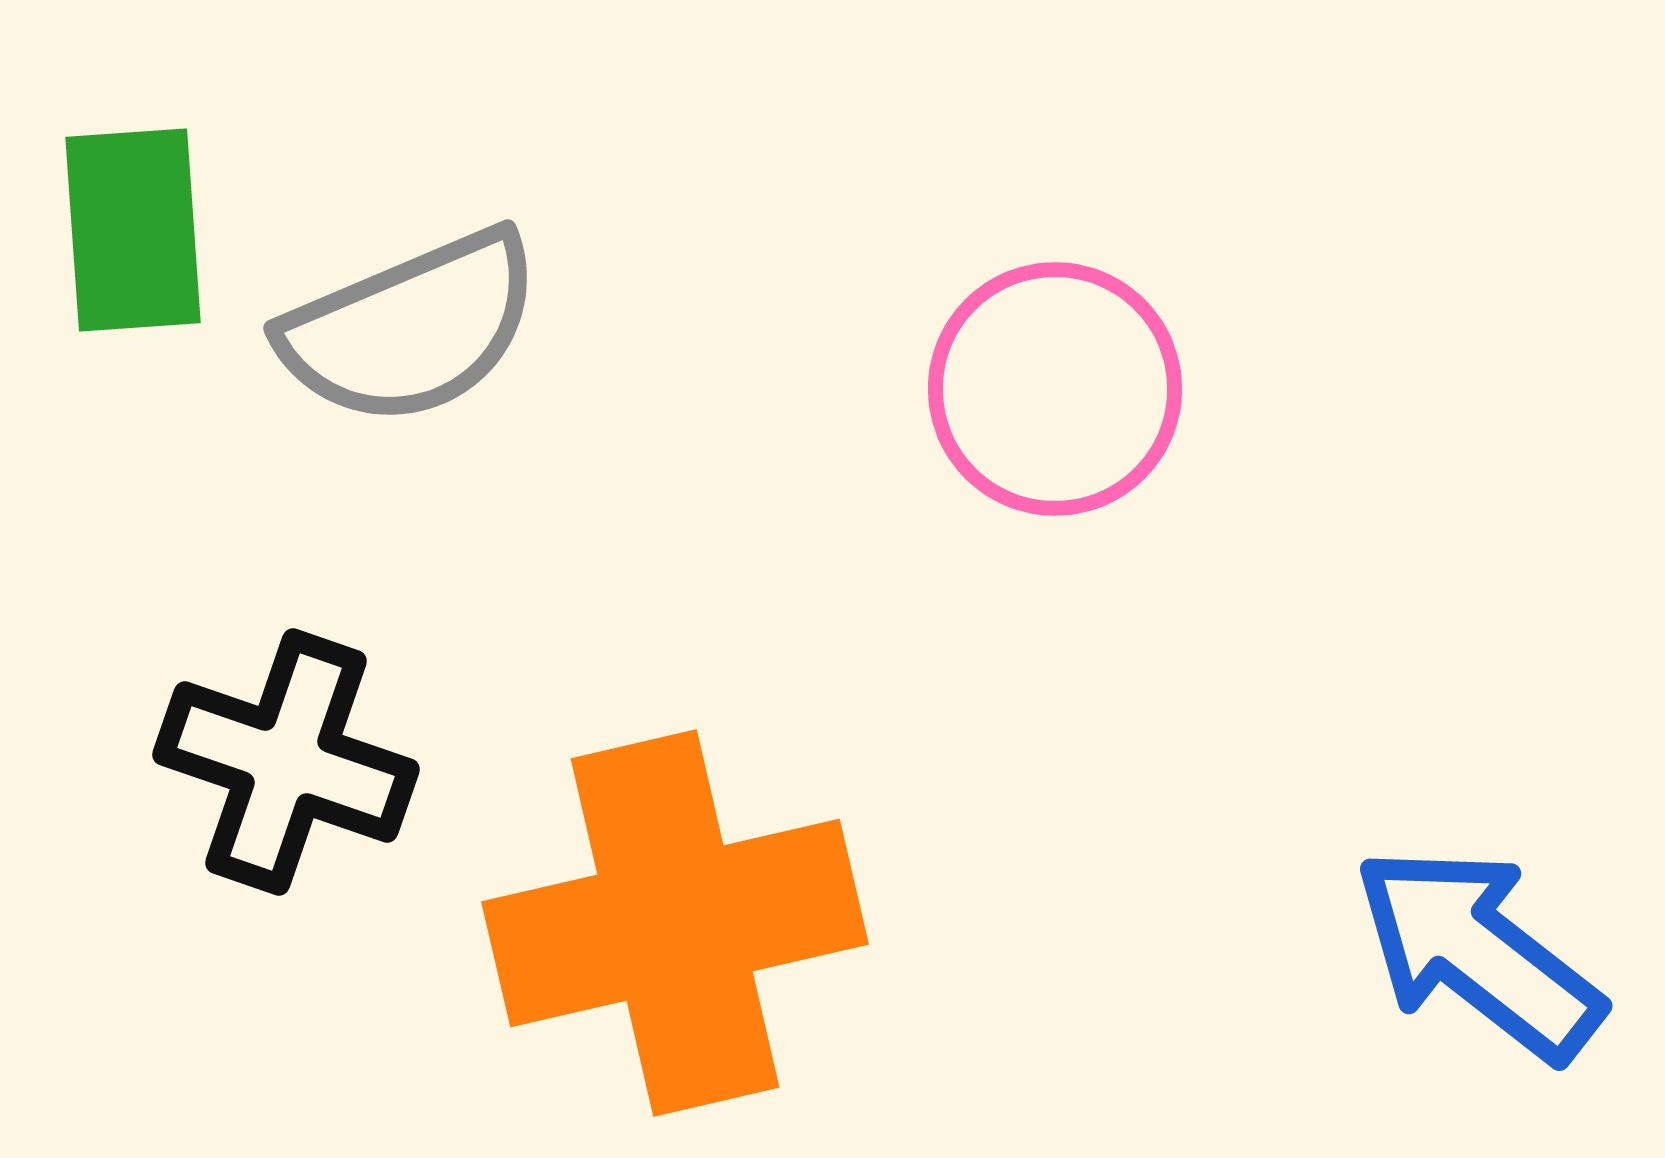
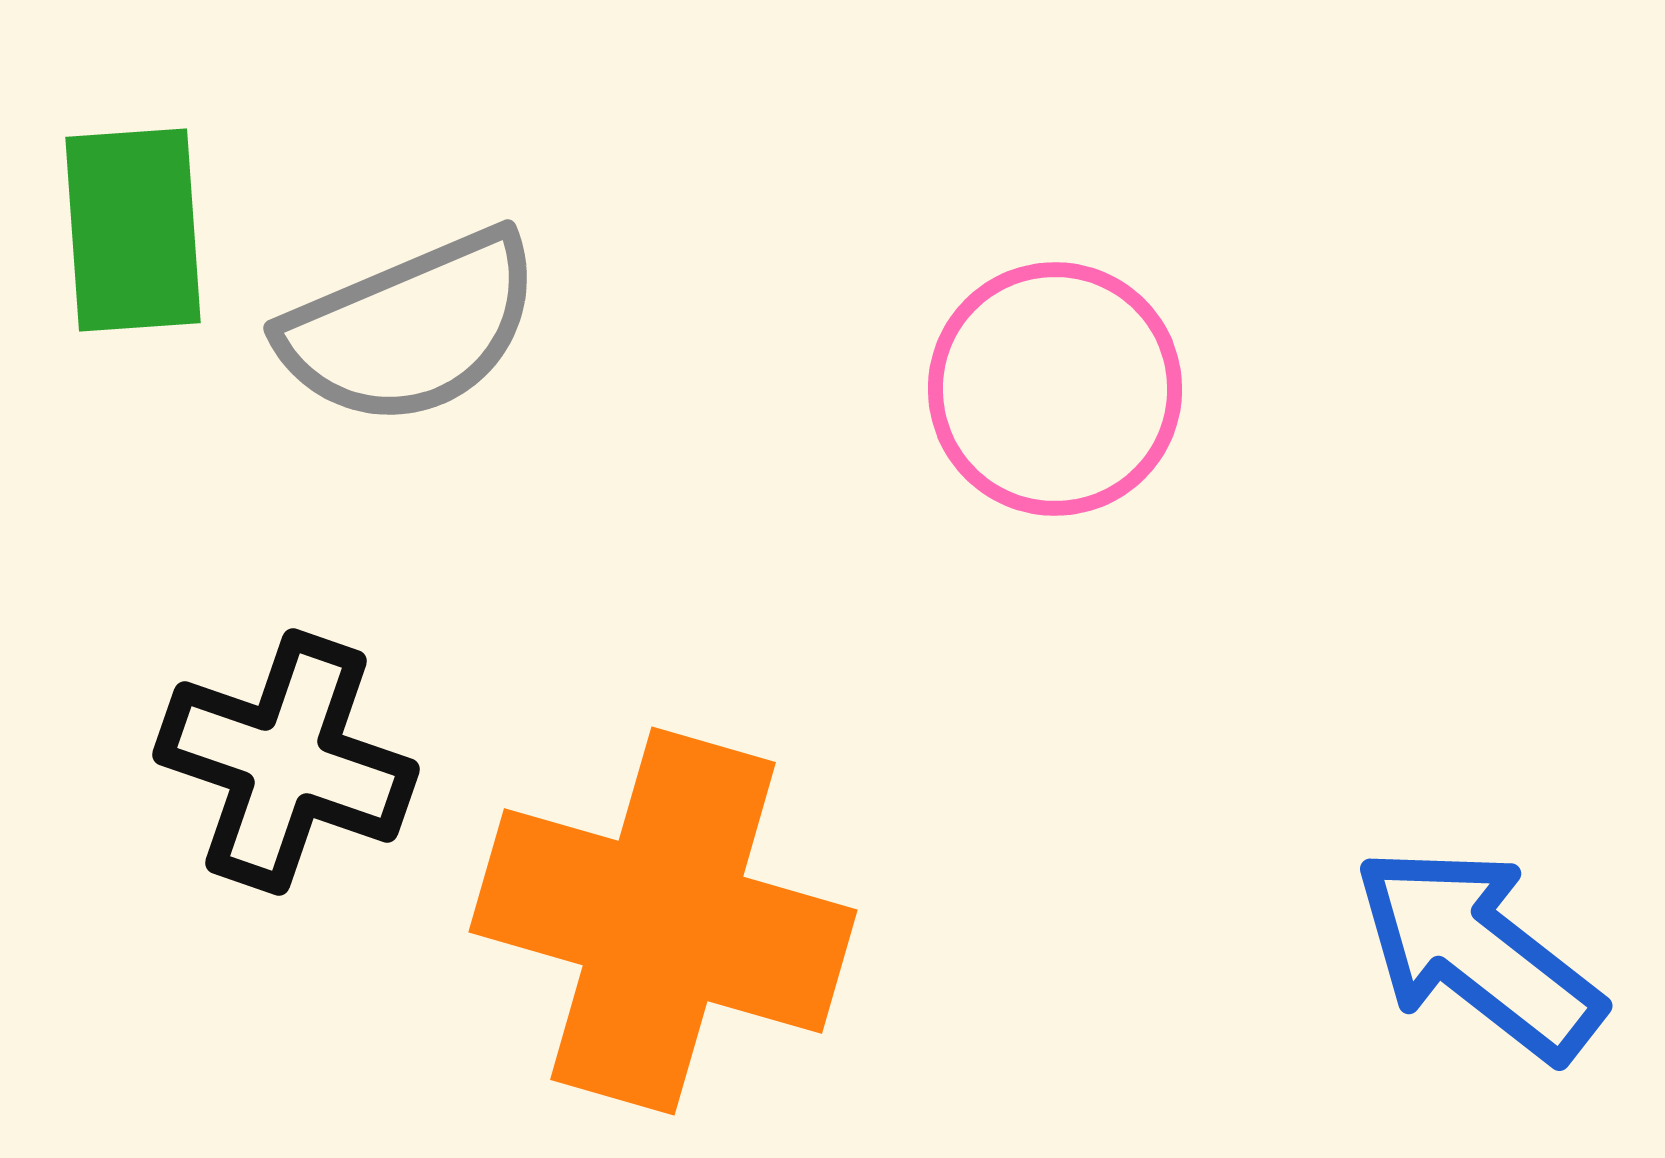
orange cross: moved 12 px left, 2 px up; rotated 29 degrees clockwise
